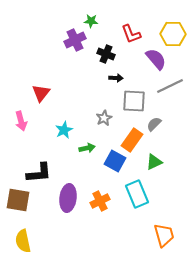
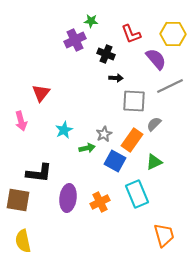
gray star: moved 16 px down
black L-shape: rotated 12 degrees clockwise
orange cross: moved 1 px down
